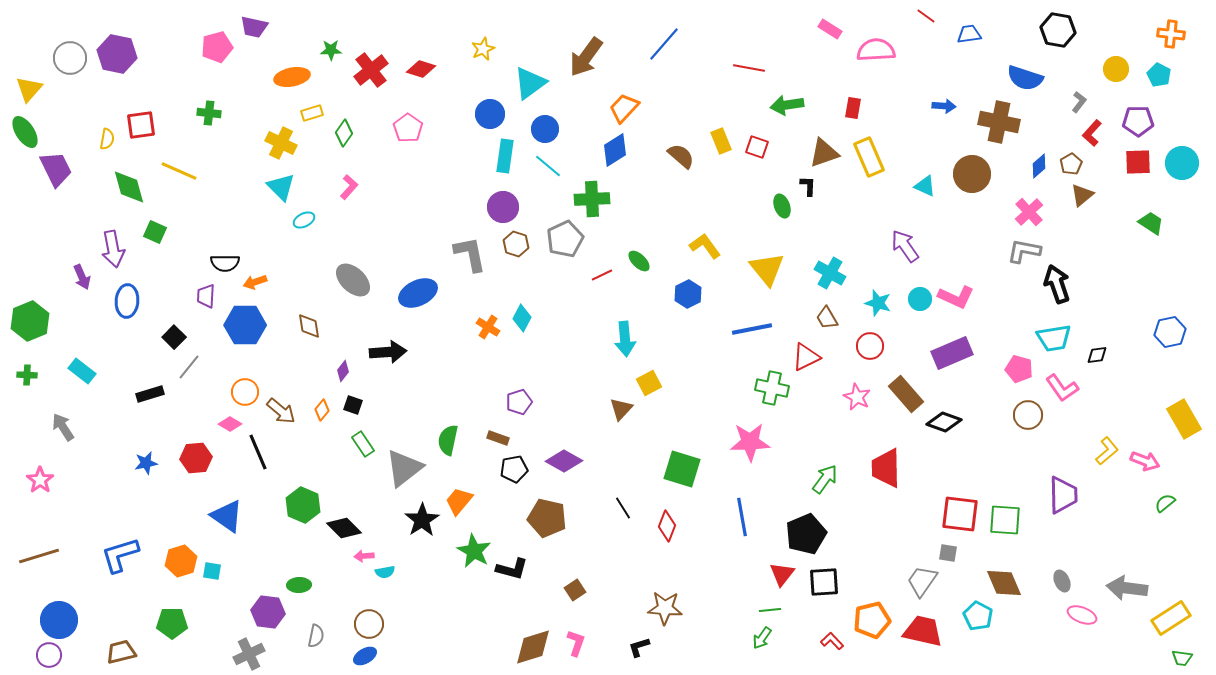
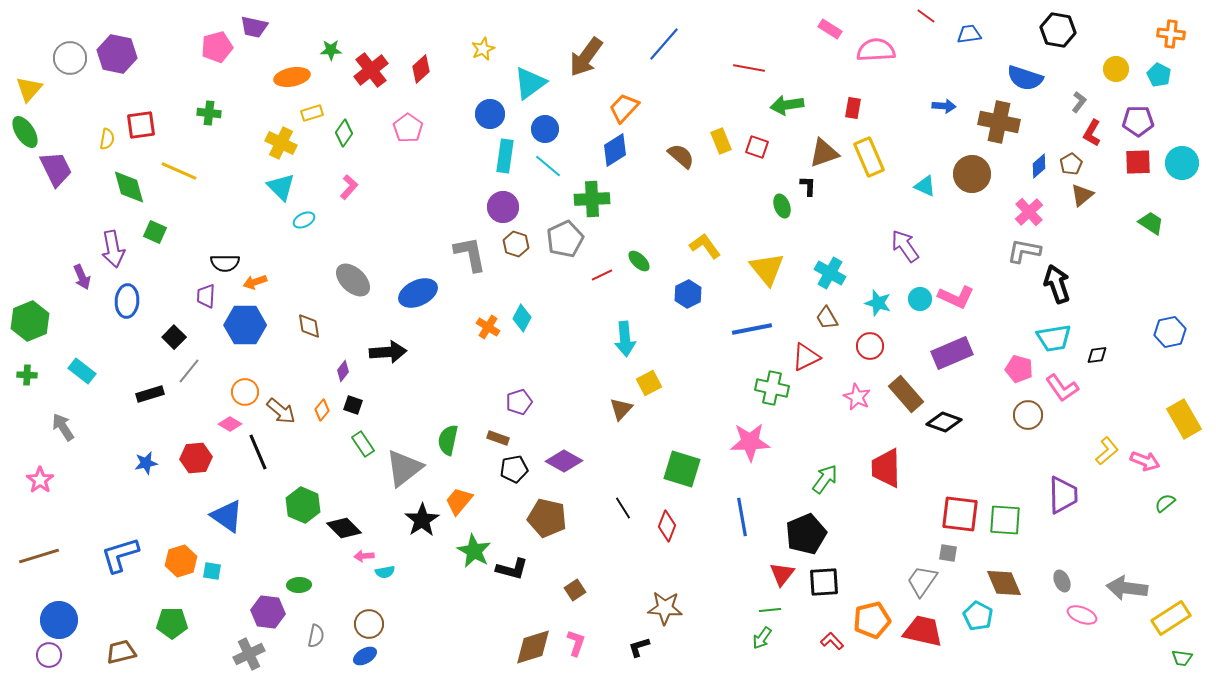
red diamond at (421, 69): rotated 60 degrees counterclockwise
red L-shape at (1092, 133): rotated 12 degrees counterclockwise
gray line at (189, 367): moved 4 px down
